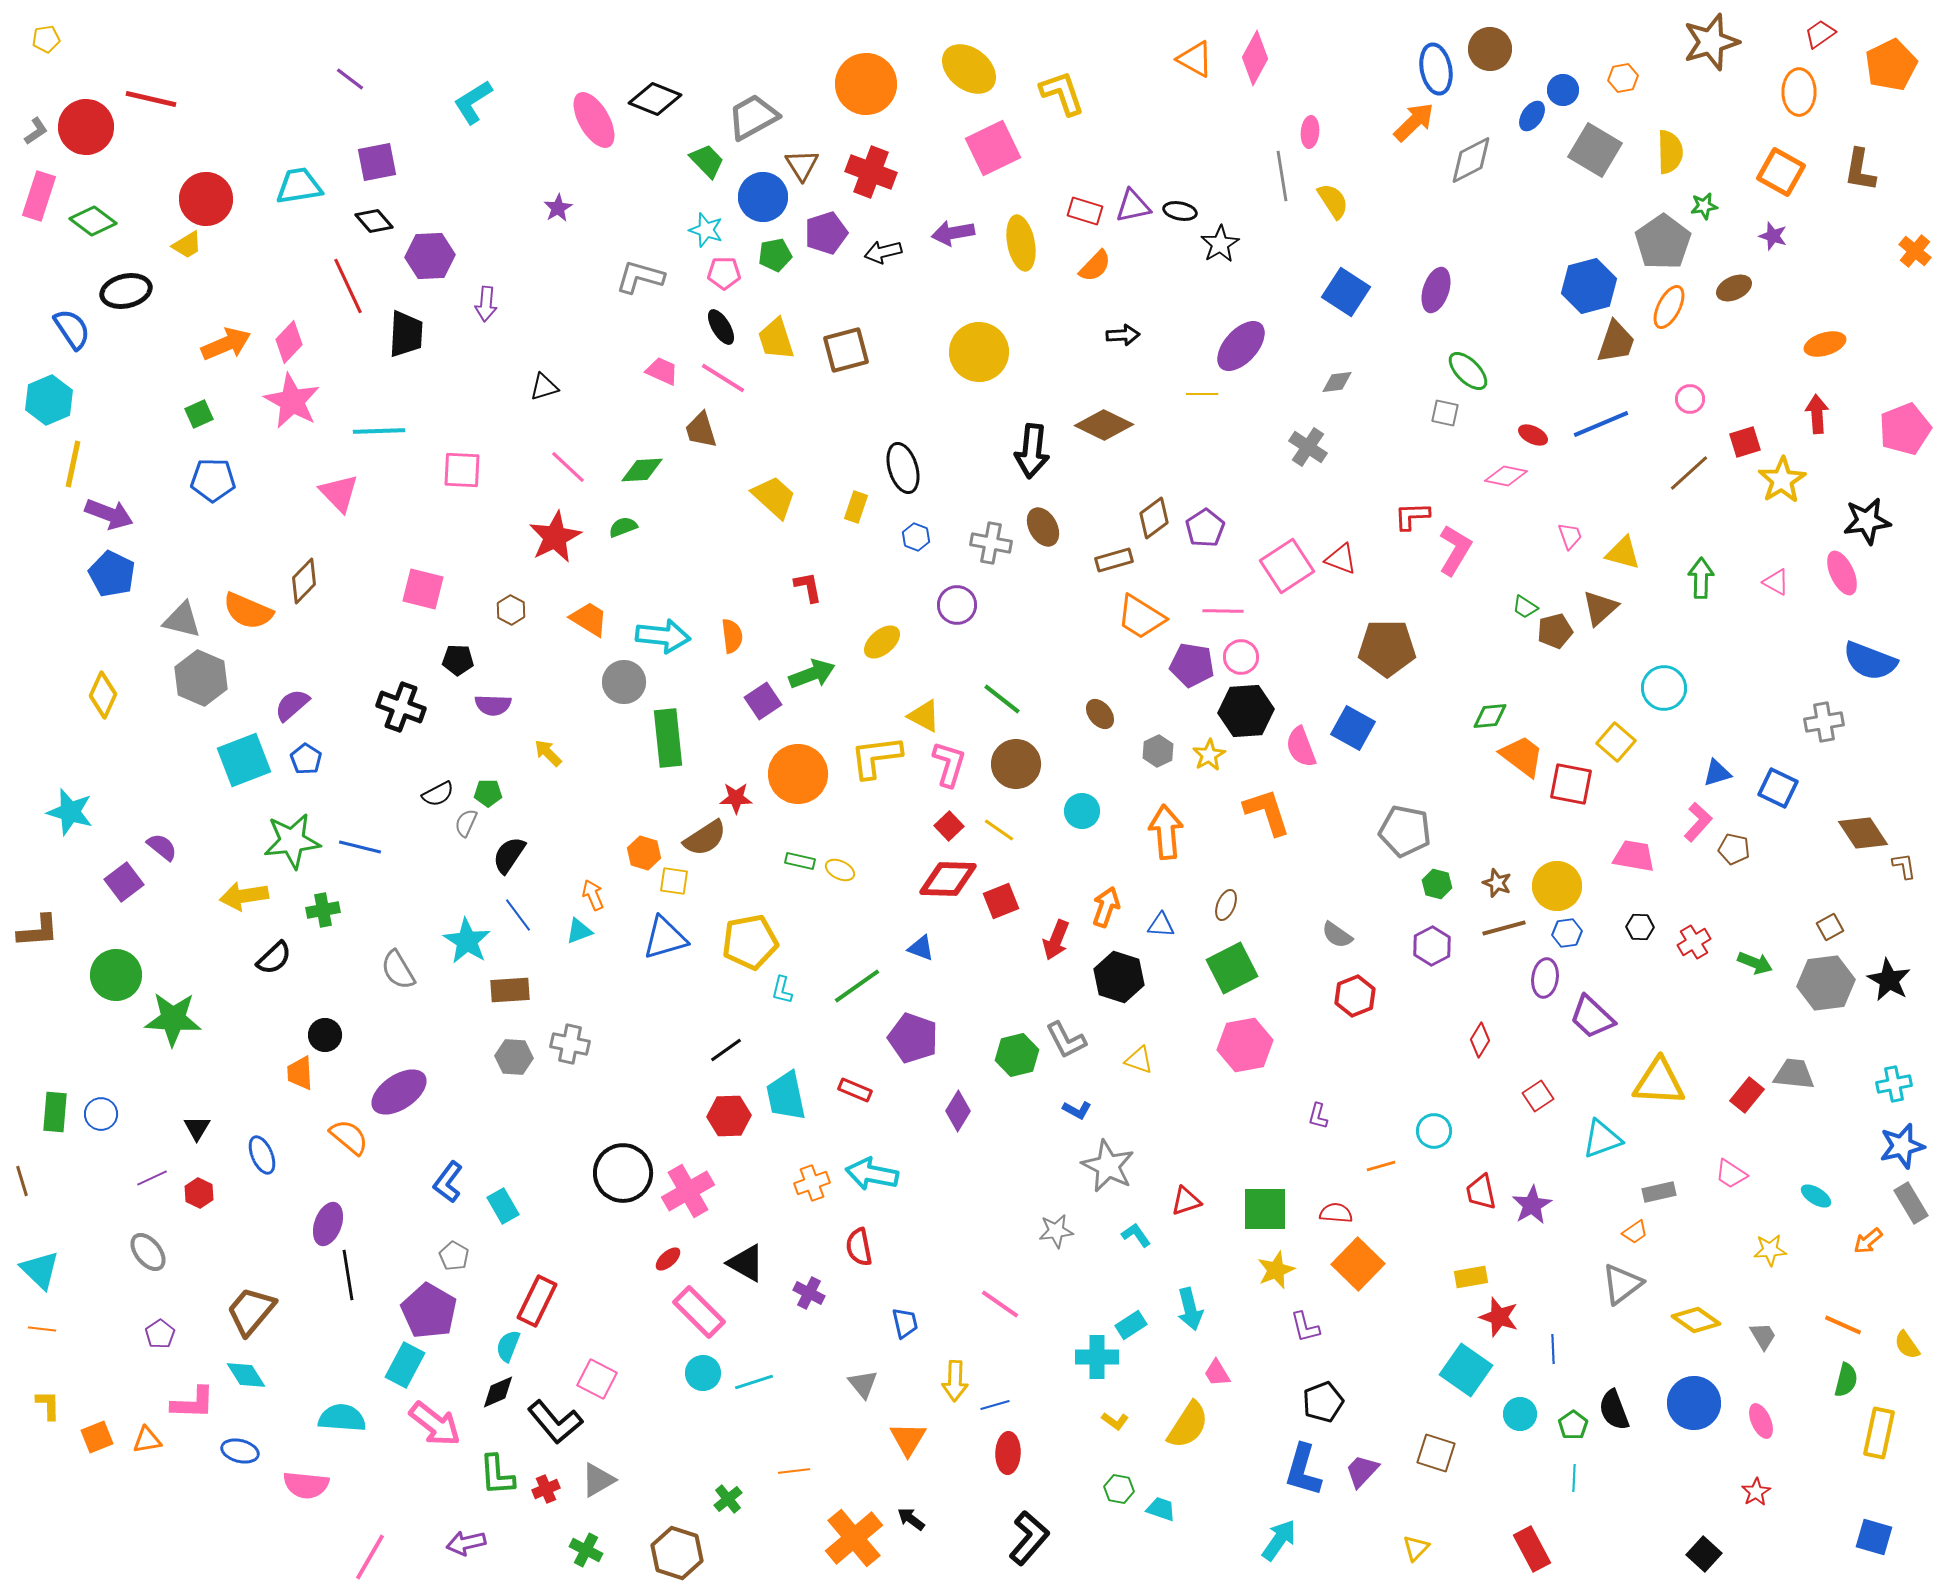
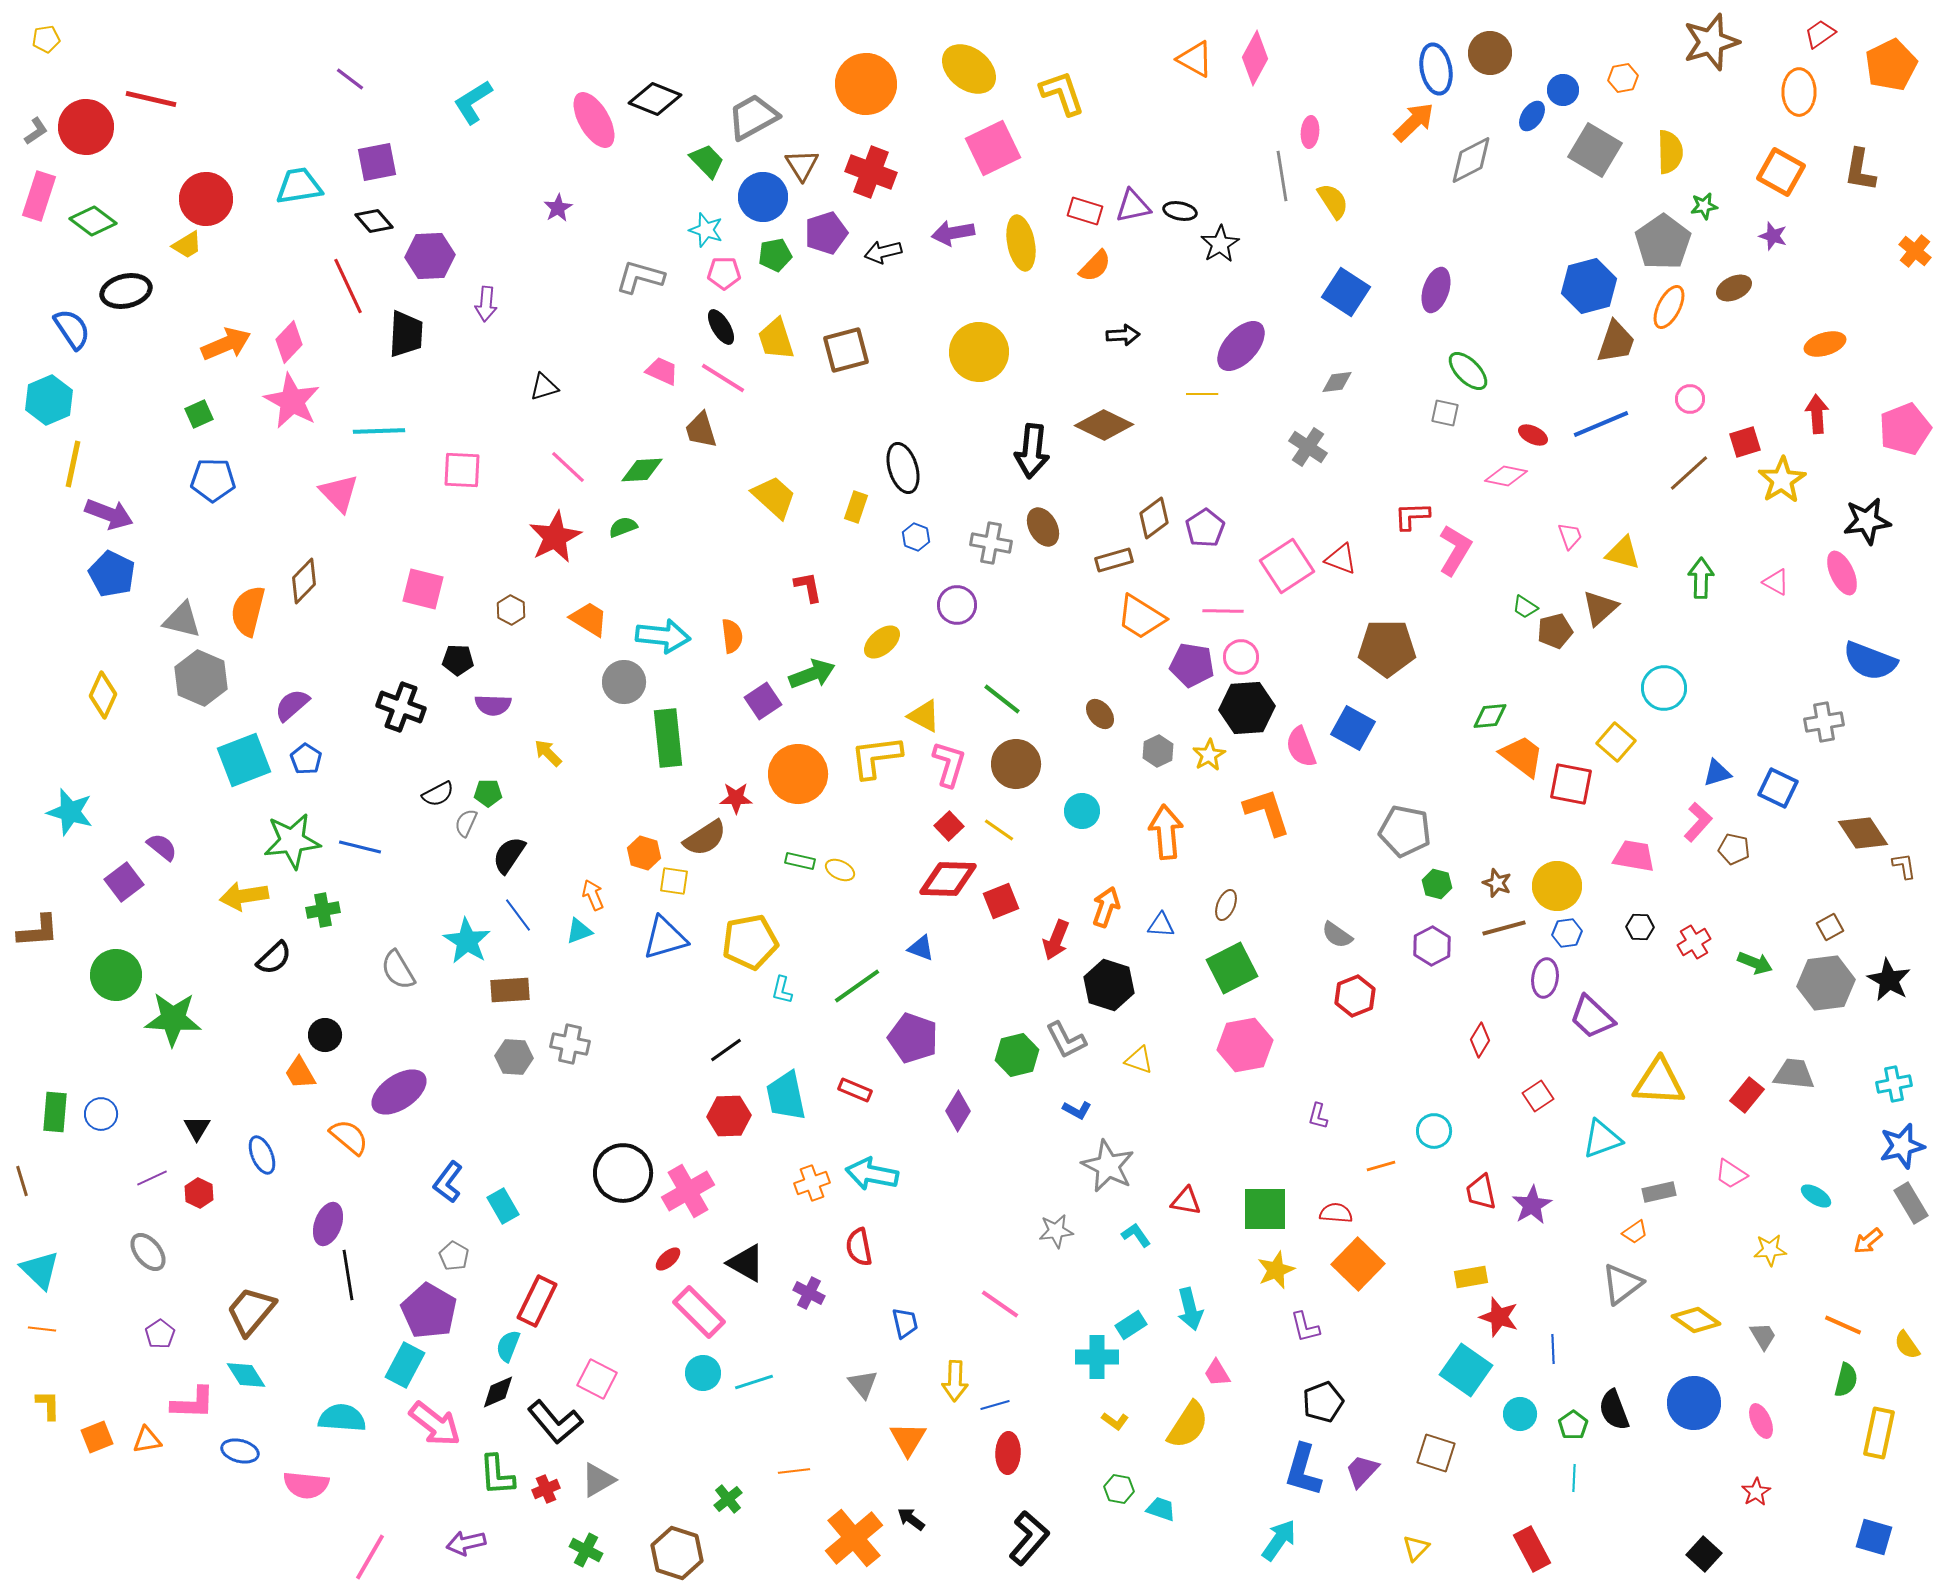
brown circle at (1490, 49): moved 4 px down
orange semicircle at (248, 611): rotated 81 degrees clockwise
black hexagon at (1246, 711): moved 1 px right, 3 px up
black hexagon at (1119, 977): moved 10 px left, 8 px down
orange trapezoid at (300, 1073): rotated 27 degrees counterclockwise
red triangle at (1186, 1201): rotated 28 degrees clockwise
